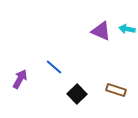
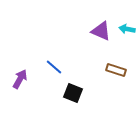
brown rectangle: moved 20 px up
black square: moved 4 px left, 1 px up; rotated 24 degrees counterclockwise
